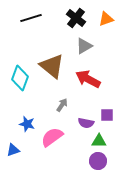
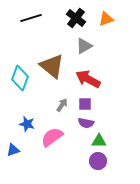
purple square: moved 22 px left, 11 px up
